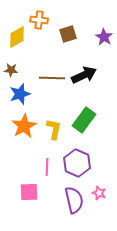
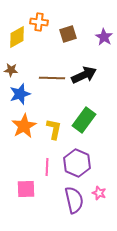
orange cross: moved 2 px down
pink square: moved 3 px left, 3 px up
